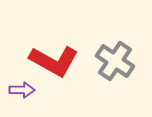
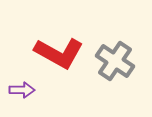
red L-shape: moved 5 px right, 8 px up
